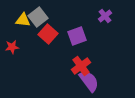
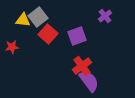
red cross: moved 1 px right
